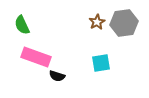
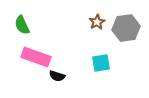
gray hexagon: moved 2 px right, 5 px down
